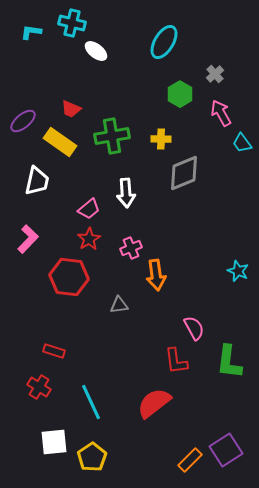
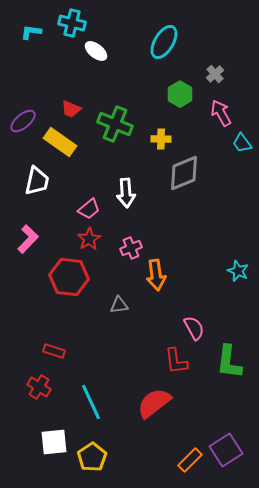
green cross: moved 3 px right, 12 px up; rotated 32 degrees clockwise
